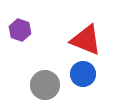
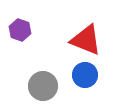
blue circle: moved 2 px right, 1 px down
gray circle: moved 2 px left, 1 px down
